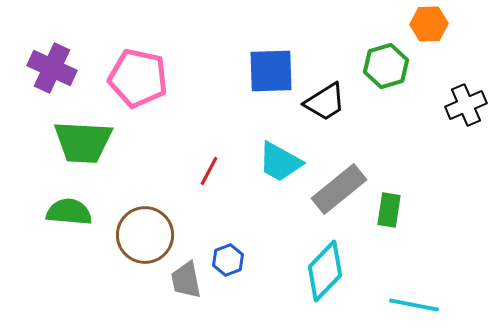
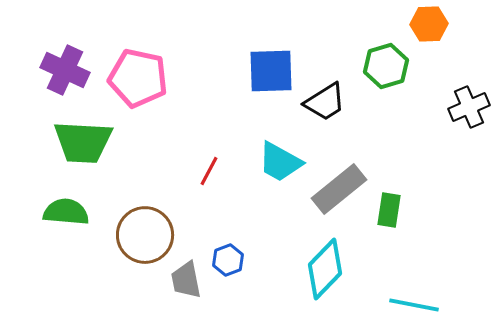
purple cross: moved 13 px right, 2 px down
black cross: moved 3 px right, 2 px down
green semicircle: moved 3 px left
cyan diamond: moved 2 px up
